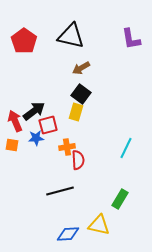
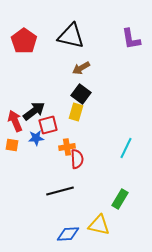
red semicircle: moved 1 px left, 1 px up
